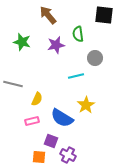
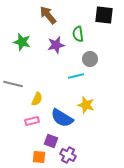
gray circle: moved 5 px left, 1 px down
yellow star: rotated 24 degrees counterclockwise
